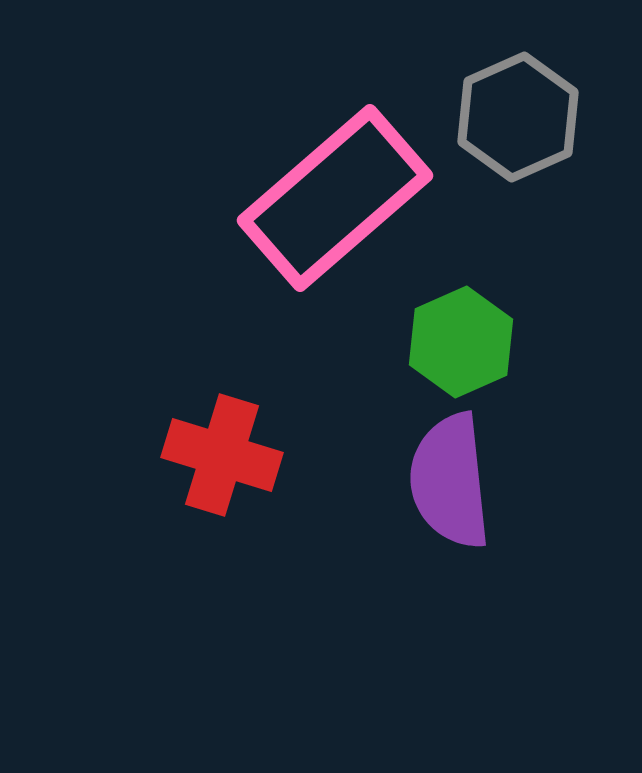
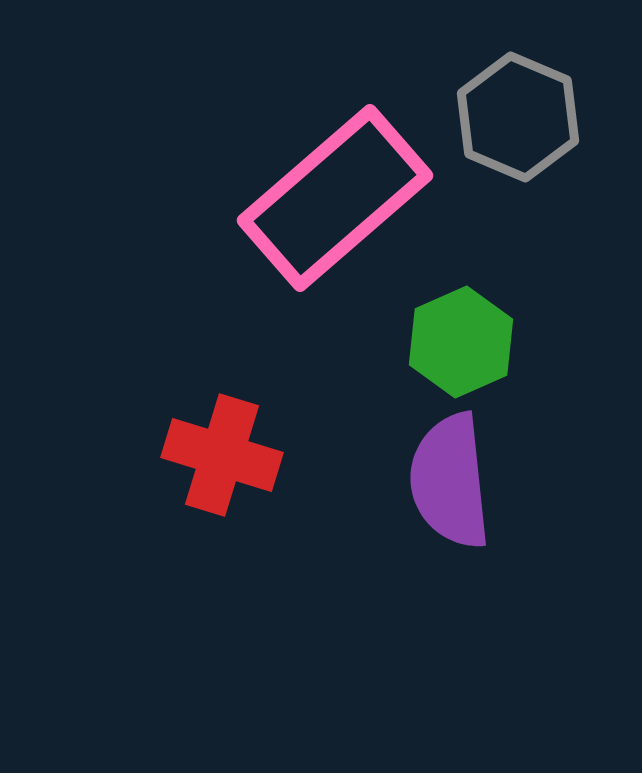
gray hexagon: rotated 13 degrees counterclockwise
